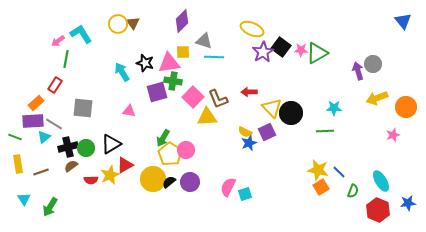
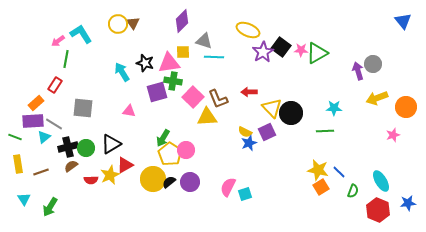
yellow ellipse at (252, 29): moved 4 px left, 1 px down
